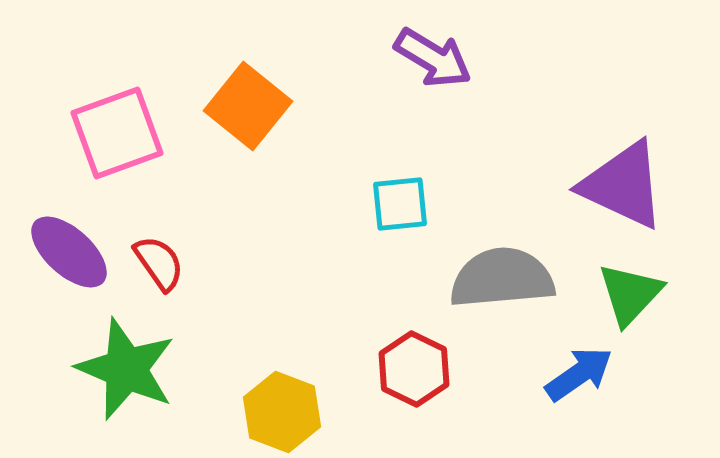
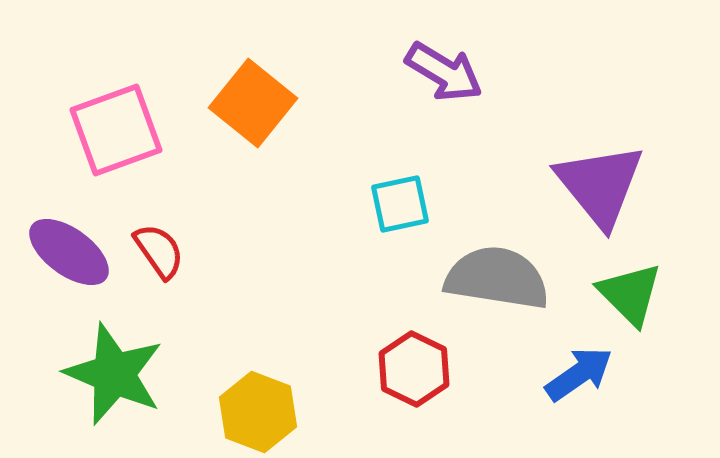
purple arrow: moved 11 px right, 14 px down
orange square: moved 5 px right, 3 px up
pink square: moved 1 px left, 3 px up
purple triangle: moved 23 px left; rotated 26 degrees clockwise
cyan square: rotated 6 degrees counterclockwise
purple ellipse: rotated 6 degrees counterclockwise
red semicircle: moved 12 px up
gray semicircle: moved 5 px left; rotated 14 degrees clockwise
green triangle: rotated 28 degrees counterclockwise
green star: moved 12 px left, 5 px down
yellow hexagon: moved 24 px left
